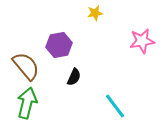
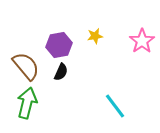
yellow star: moved 23 px down
pink star: rotated 25 degrees counterclockwise
black semicircle: moved 13 px left, 5 px up
